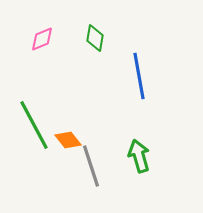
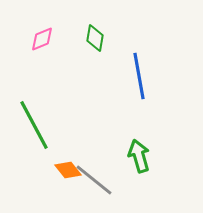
orange diamond: moved 30 px down
gray line: moved 3 px right, 14 px down; rotated 33 degrees counterclockwise
